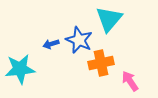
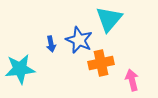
blue arrow: rotated 84 degrees counterclockwise
pink arrow: moved 2 px right, 1 px up; rotated 20 degrees clockwise
